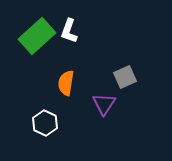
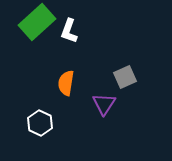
green rectangle: moved 14 px up
white hexagon: moved 5 px left
